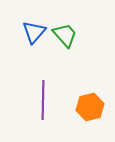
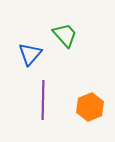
blue triangle: moved 4 px left, 22 px down
orange hexagon: rotated 8 degrees counterclockwise
